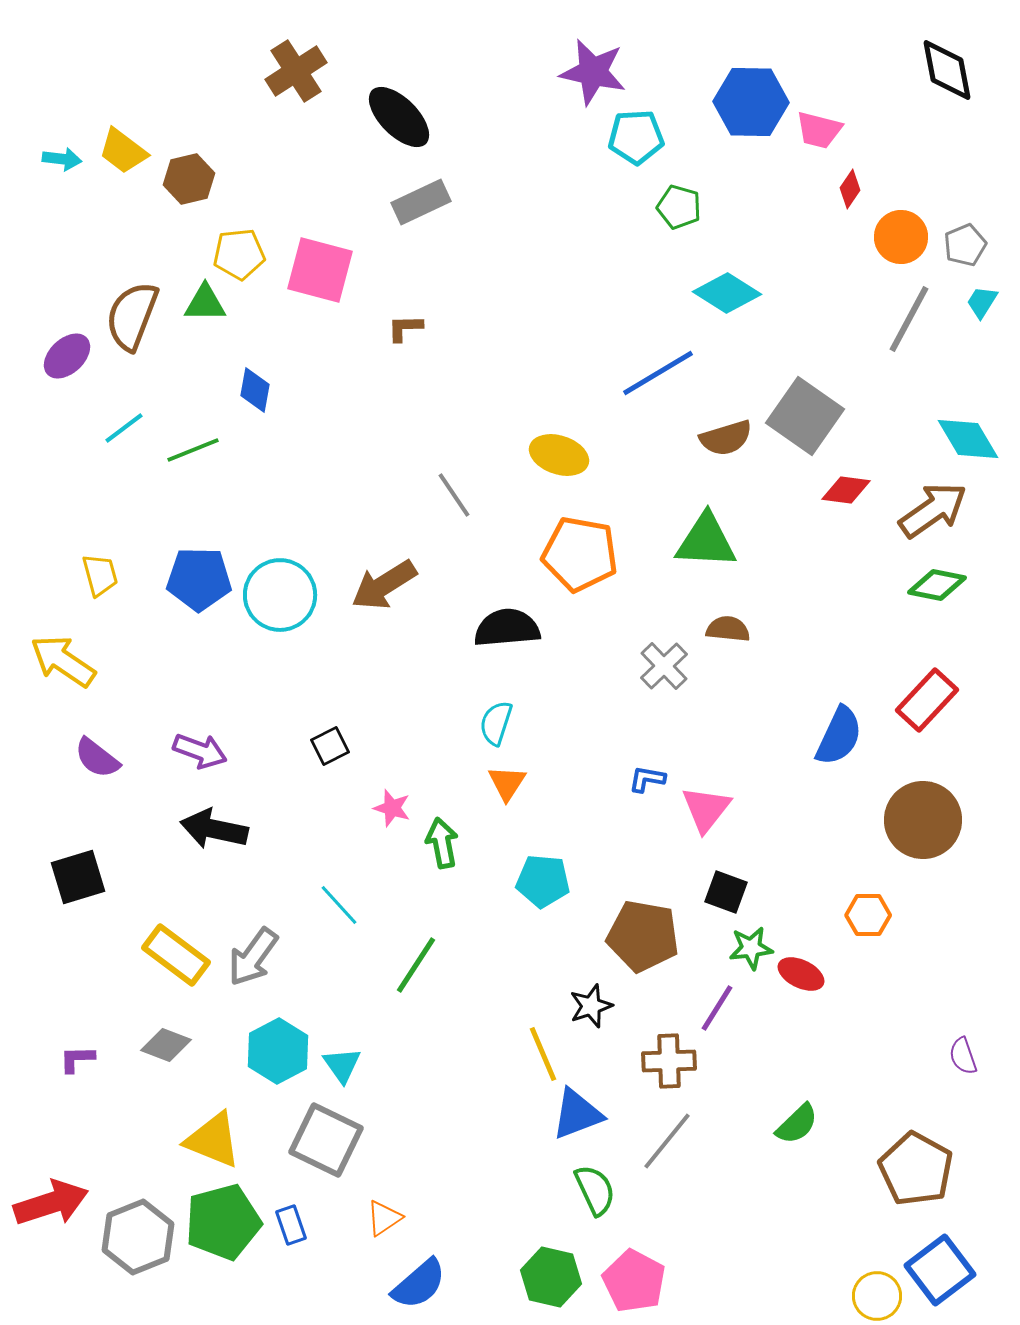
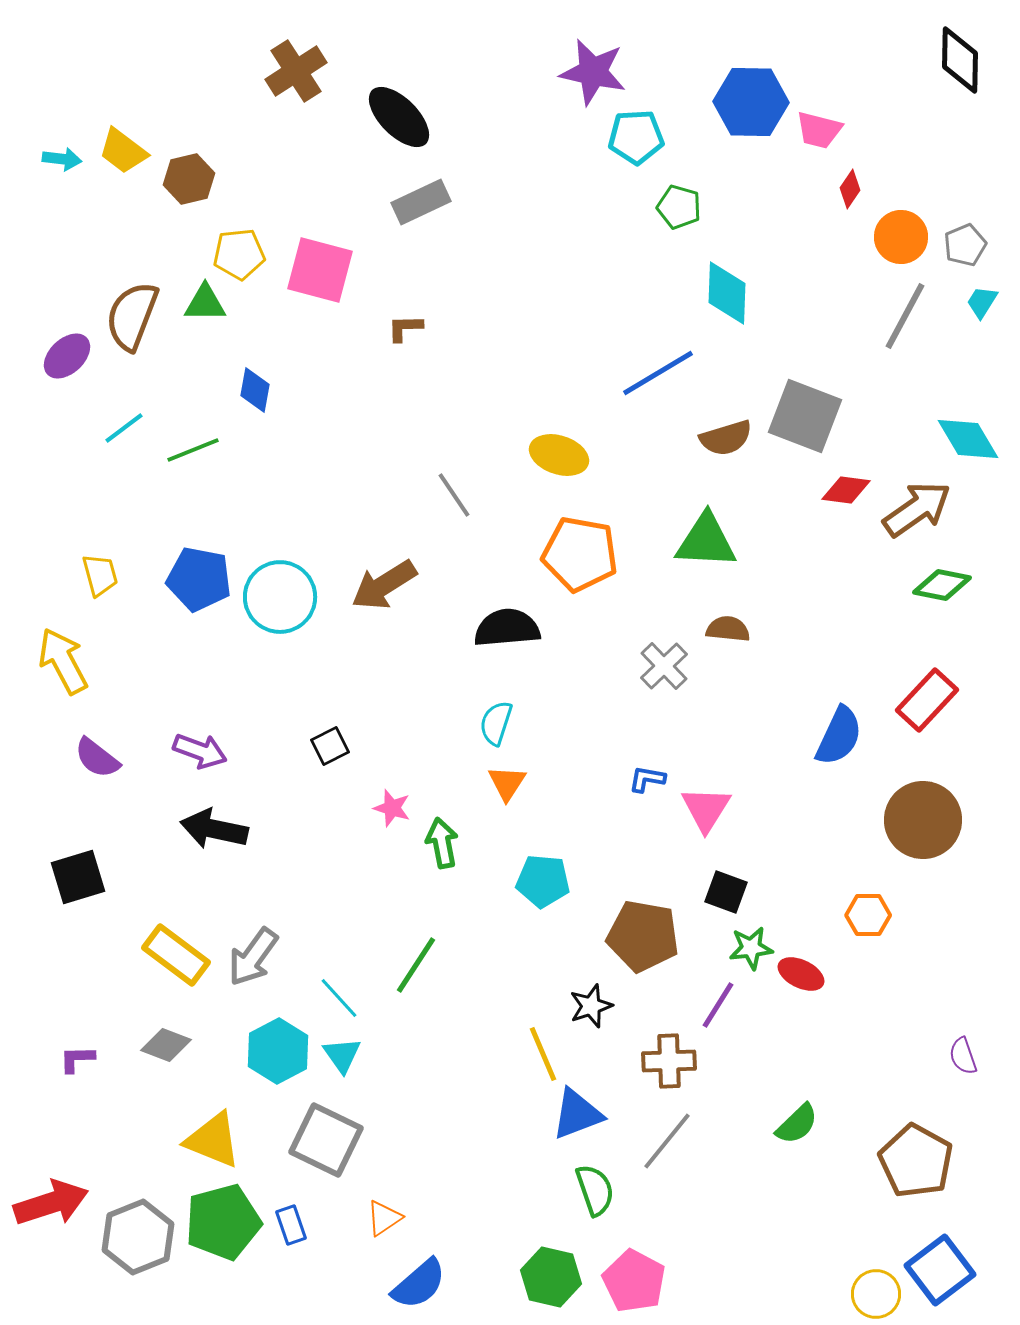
black diamond at (947, 70): moved 13 px right, 10 px up; rotated 12 degrees clockwise
cyan diamond at (727, 293): rotated 60 degrees clockwise
gray line at (909, 319): moved 4 px left, 3 px up
gray square at (805, 416): rotated 14 degrees counterclockwise
brown arrow at (933, 510): moved 16 px left, 1 px up
blue pentagon at (199, 579): rotated 10 degrees clockwise
green diamond at (937, 585): moved 5 px right
cyan circle at (280, 595): moved 2 px down
yellow arrow at (63, 661): rotated 28 degrees clockwise
pink triangle at (706, 809): rotated 6 degrees counterclockwise
cyan line at (339, 905): moved 93 px down
purple line at (717, 1008): moved 1 px right, 3 px up
cyan triangle at (342, 1065): moved 10 px up
brown pentagon at (916, 1169): moved 8 px up
green semicircle at (595, 1190): rotated 6 degrees clockwise
yellow circle at (877, 1296): moved 1 px left, 2 px up
